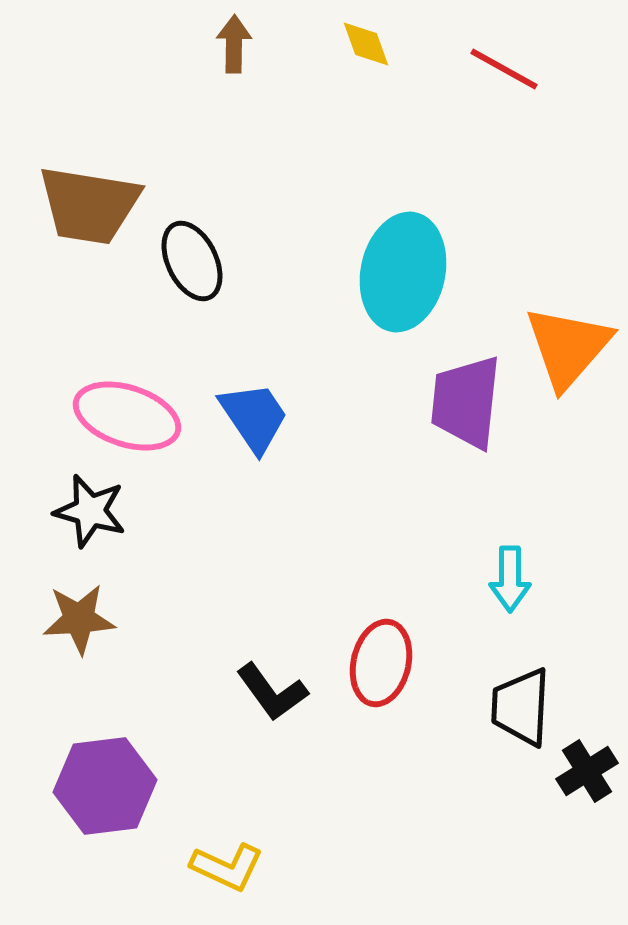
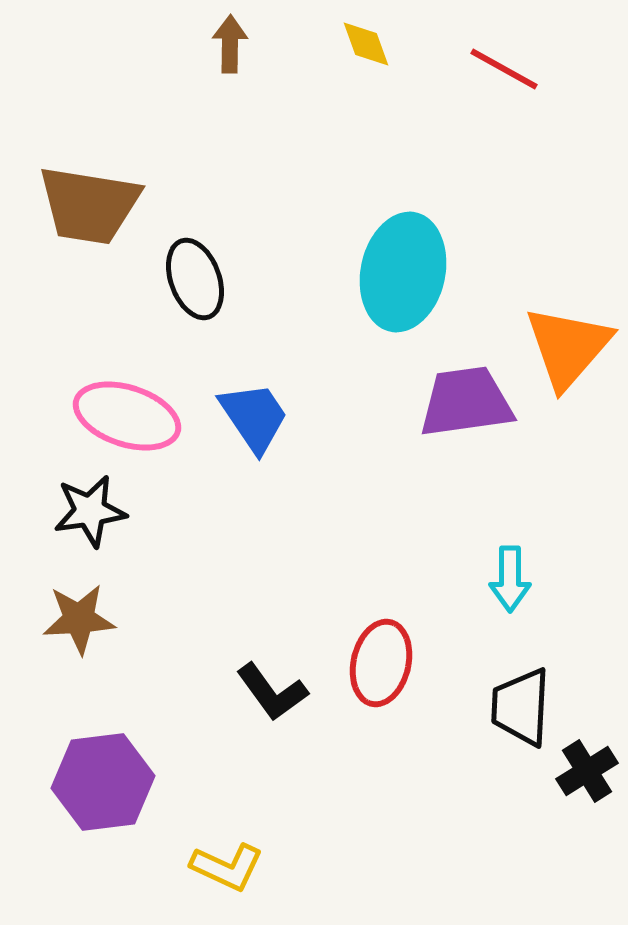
brown arrow: moved 4 px left
black ellipse: moved 3 px right, 18 px down; rotated 6 degrees clockwise
purple trapezoid: rotated 76 degrees clockwise
black star: rotated 24 degrees counterclockwise
purple hexagon: moved 2 px left, 4 px up
